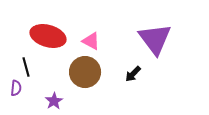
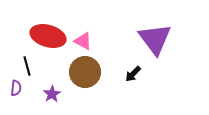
pink triangle: moved 8 px left
black line: moved 1 px right, 1 px up
purple star: moved 2 px left, 7 px up
